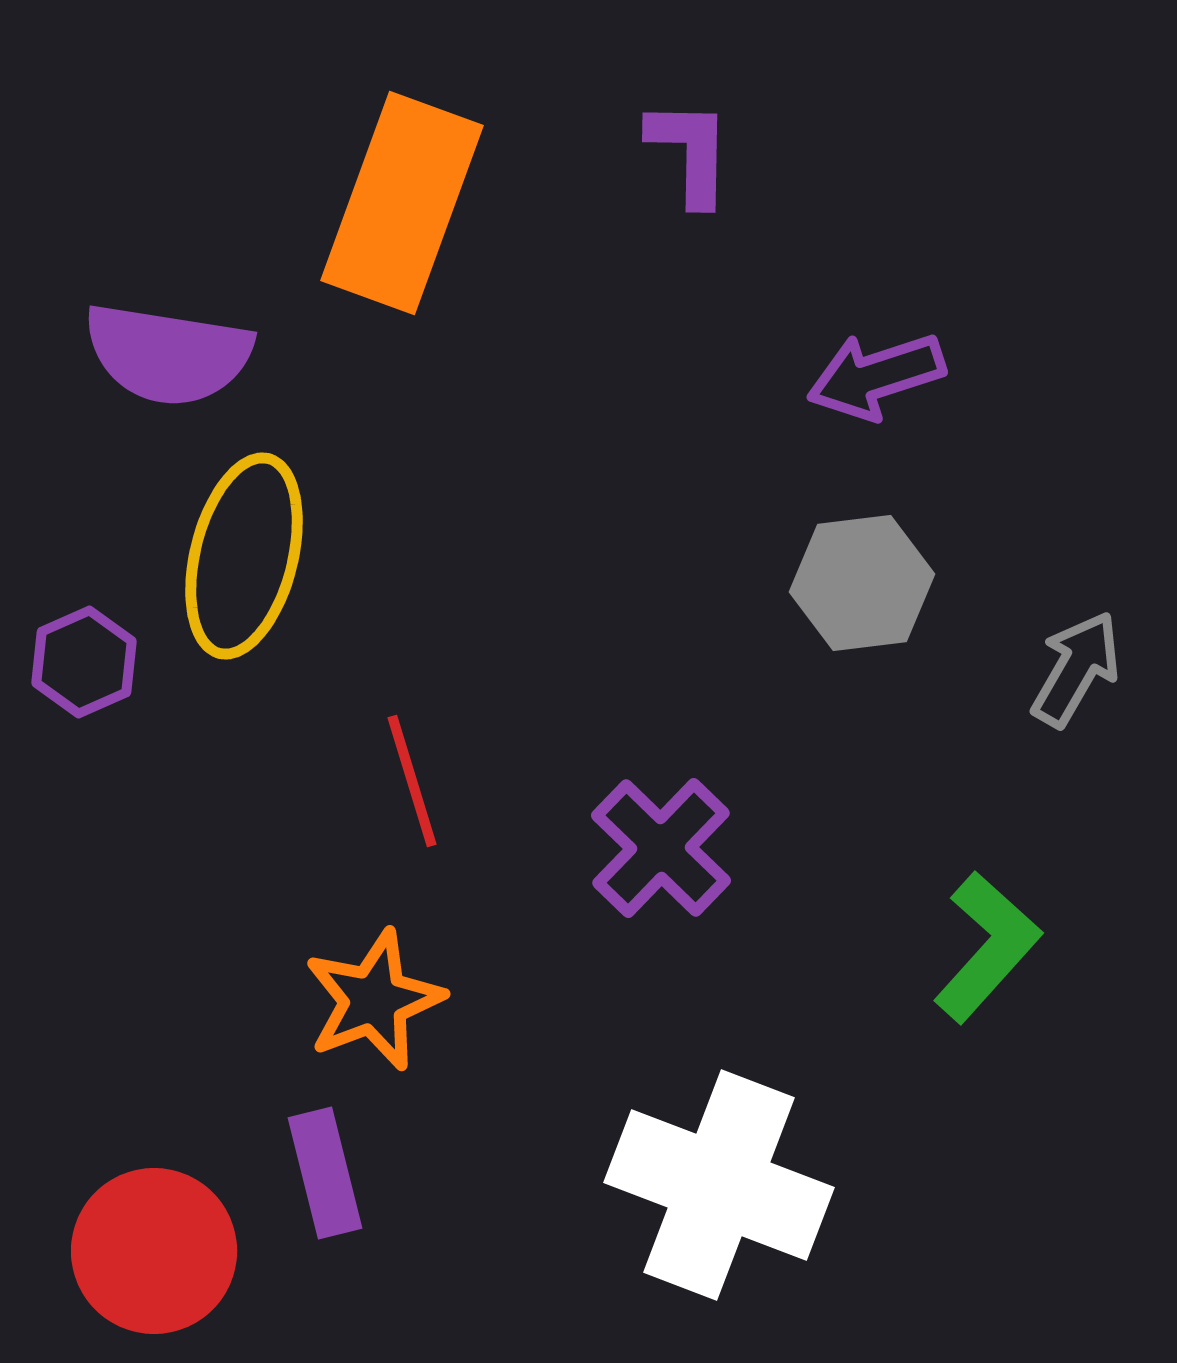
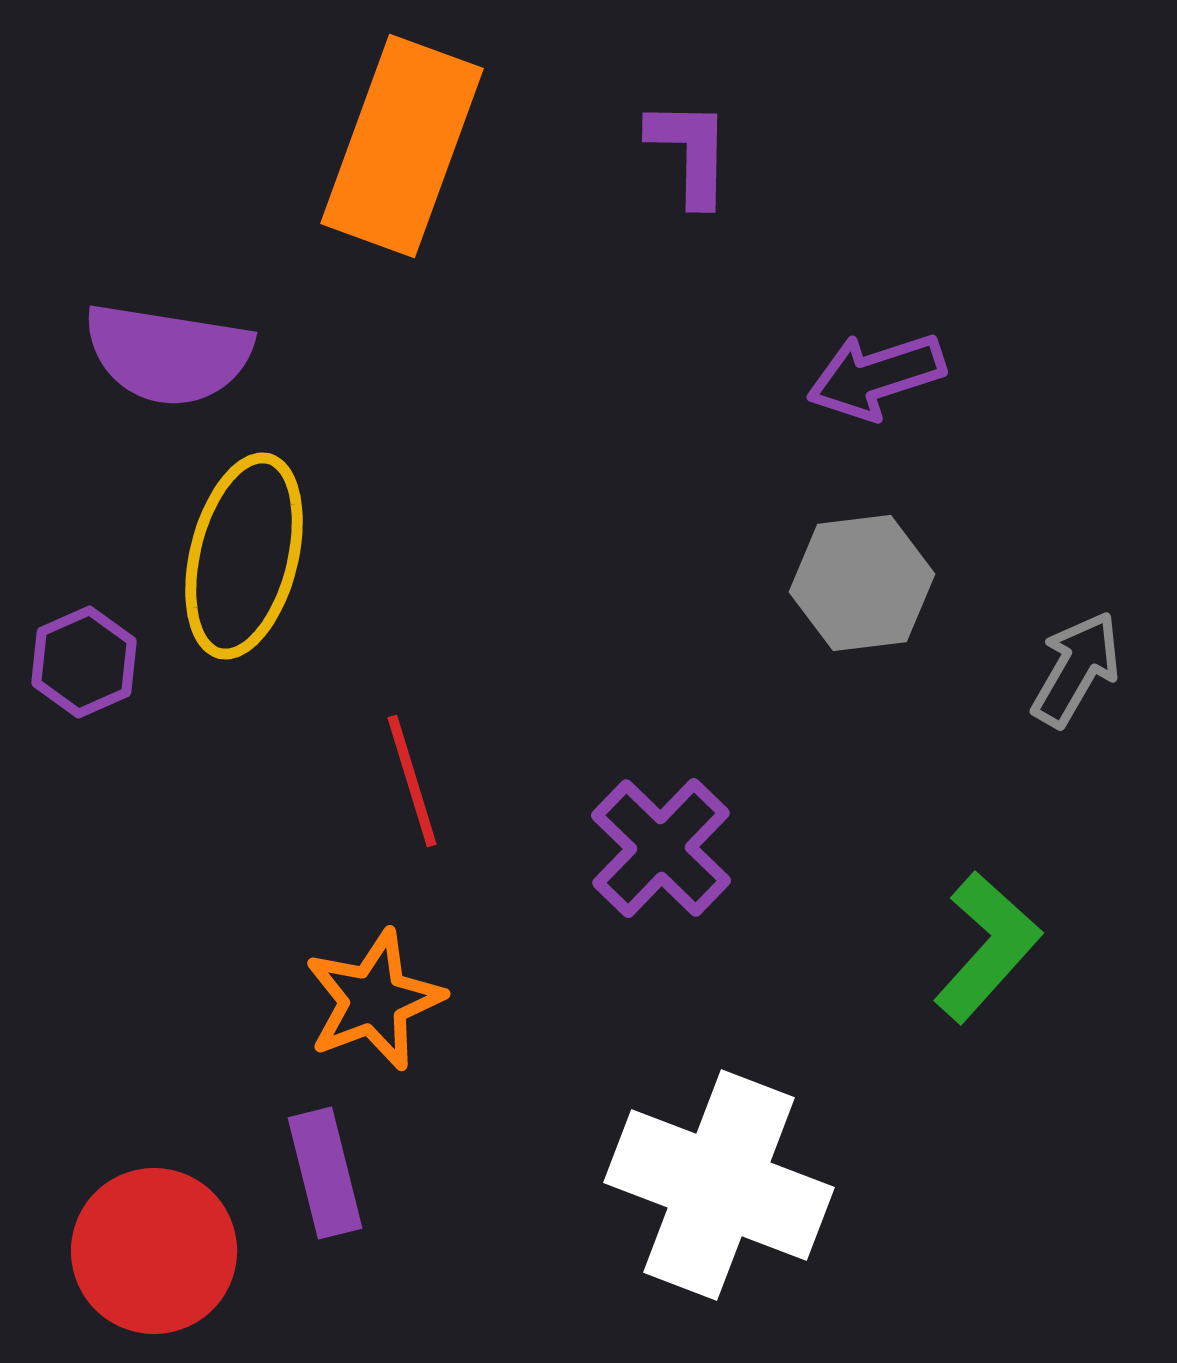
orange rectangle: moved 57 px up
